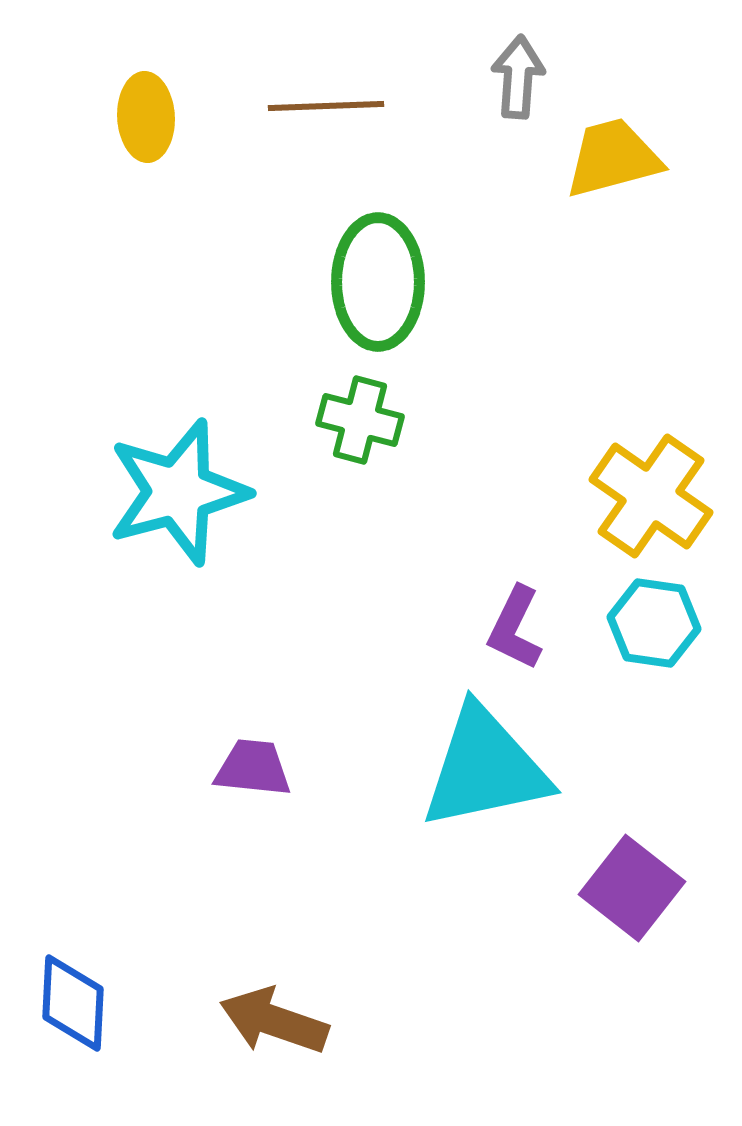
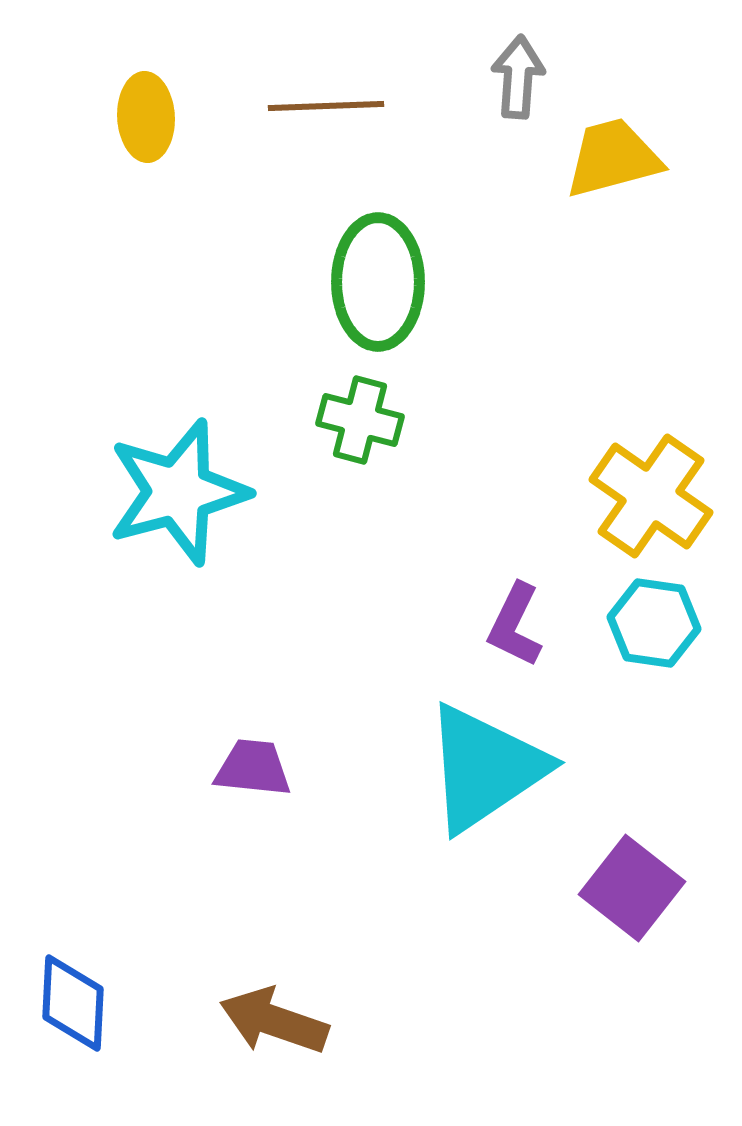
purple L-shape: moved 3 px up
cyan triangle: rotated 22 degrees counterclockwise
